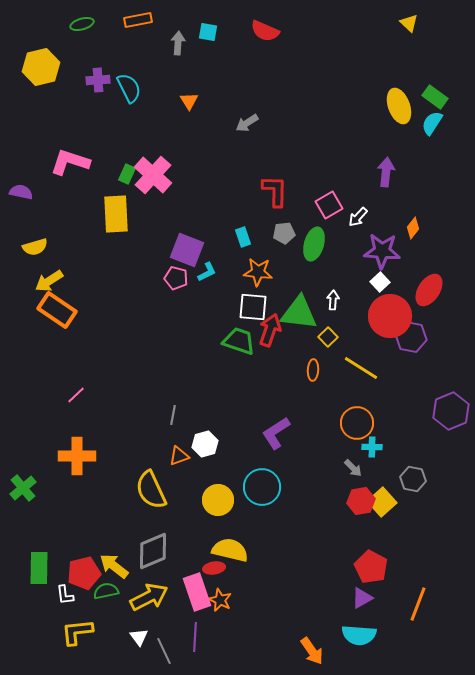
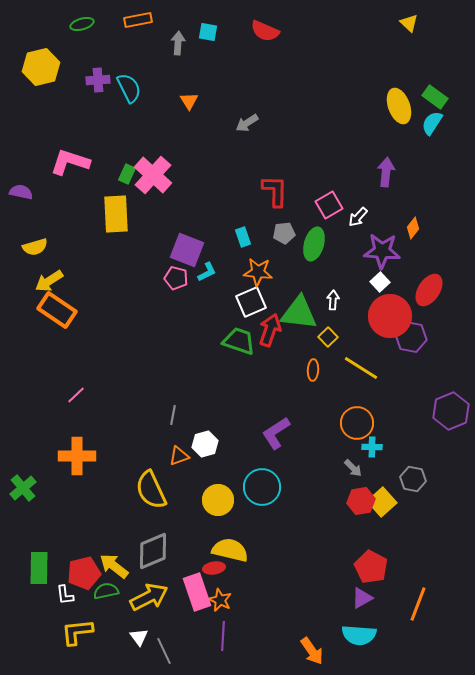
white square at (253, 307): moved 2 px left, 5 px up; rotated 28 degrees counterclockwise
purple line at (195, 637): moved 28 px right, 1 px up
